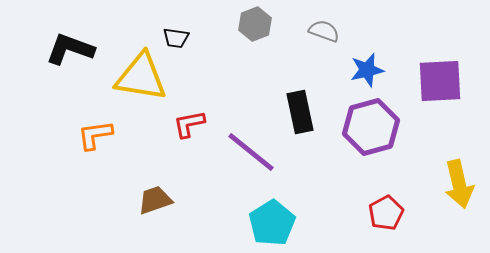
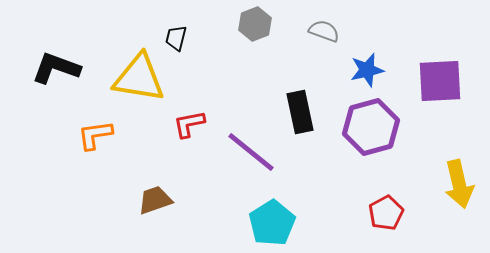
black trapezoid: rotated 96 degrees clockwise
black L-shape: moved 14 px left, 19 px down
yellow triangle: moved 2 px left, 1 px down
